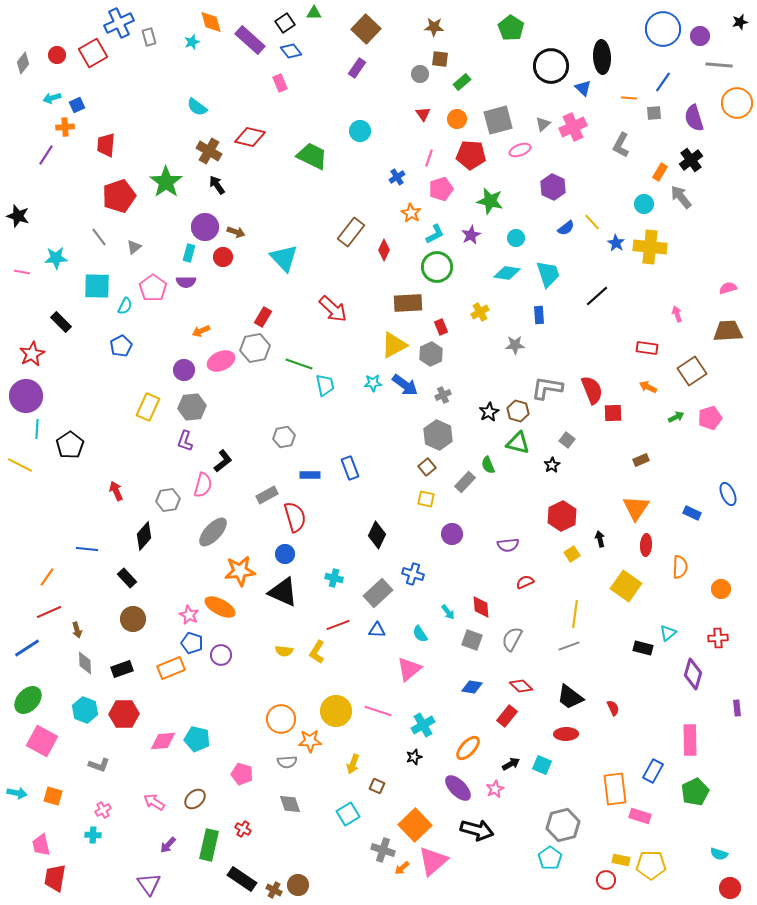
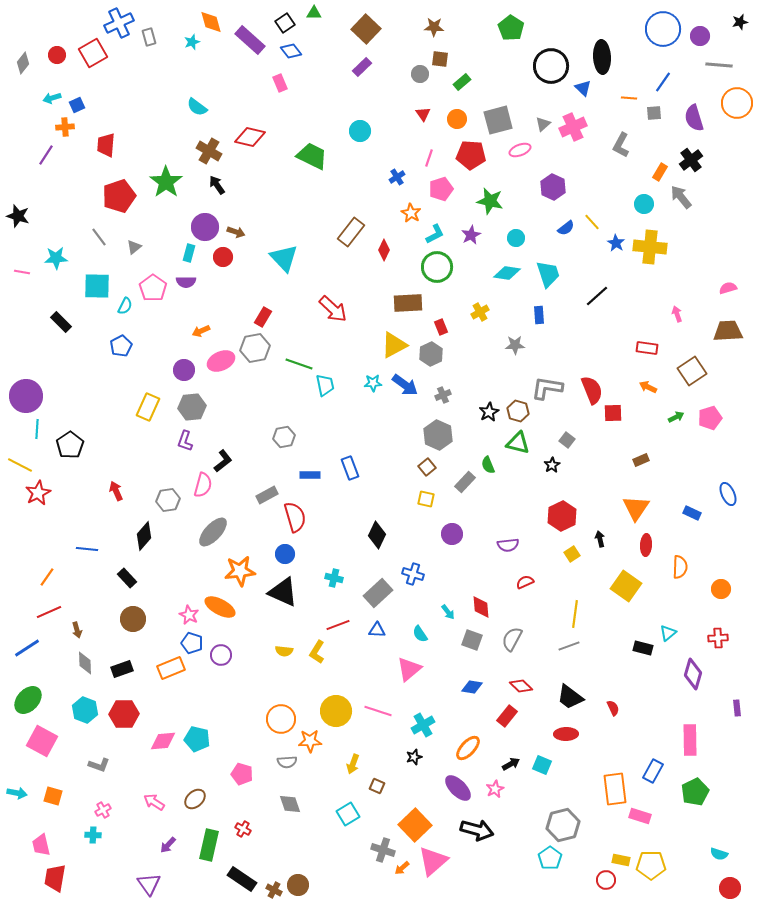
purple rectangle at (357, 68): moved 5 px right, 1 px up; rotated 12 degrees clockwise
red star at (32, 354): moved 6 px right, 139 px down
